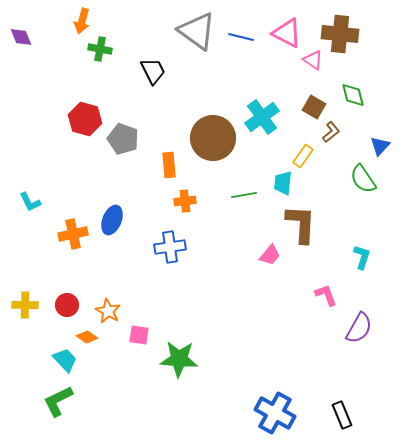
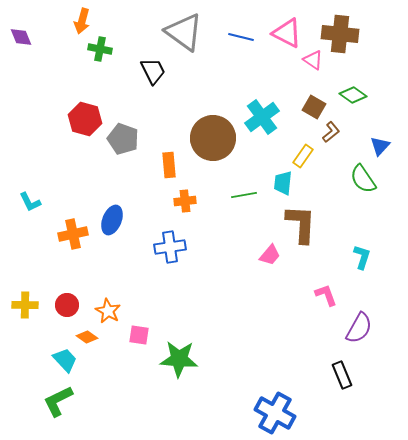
gray triangle at (197, 31): moved 13 px left, 1 px down
green diamond at (353, 95): rotated 40 degrees counterclockwise
black rectangle at (342, 415): moved 40 px up
